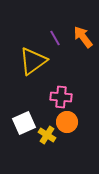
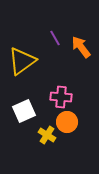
orange arrow: moved 2 px left, 10 px down
yellow triangle: moved 11 px left
white square: moved 12 px up
